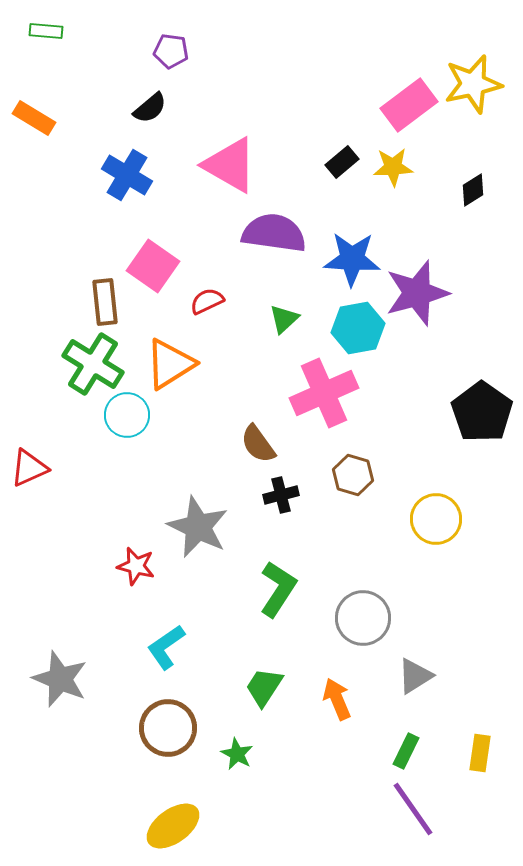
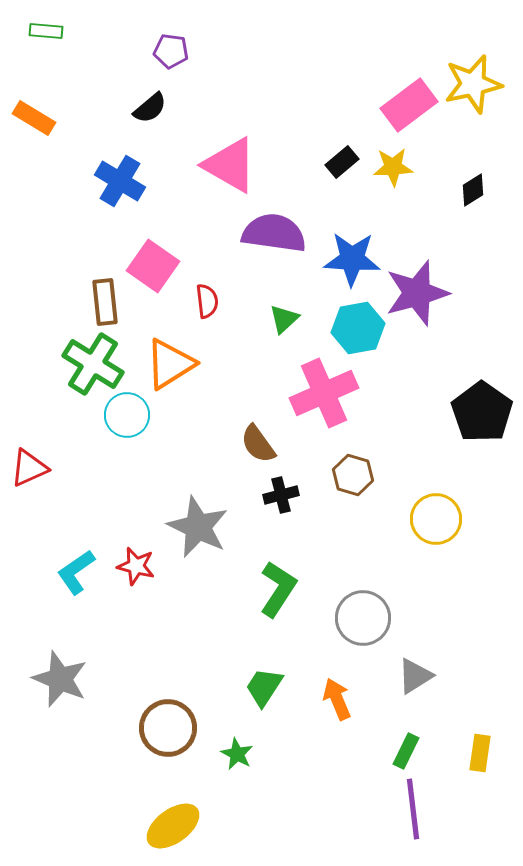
blue cross at (127, 175): moved 7 px left, 6 px down
red semicircle at (207, 301): rotated 108 degrees clockwise
cyan L-shape at (166, 647): moved 90 px left, 75 px up
purple line at (413, 809): rotated 28 degrees clockwise
